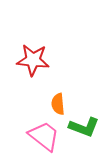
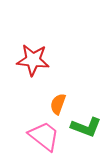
orange semicircle: rotated 25 degrees clockwise
green L-shape: moved 2 px right
